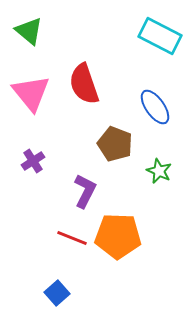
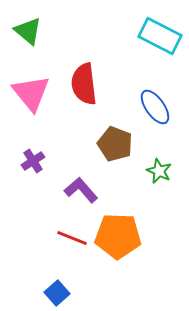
green triangle: moved 1 px left
red semicircle: rotated 12 degrees clockwise
purple L-shape: moved 4 px left, 1 px up; rotated 68 degrees counterclockwise
